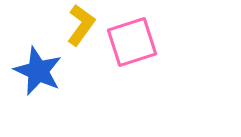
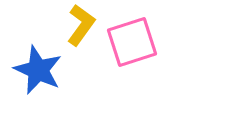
blue star: moved 1 px up
